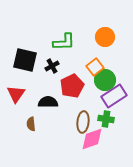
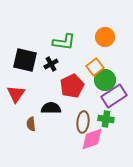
green L-shape: rotated 10 degrees clockwise
black cross: moved 1 px left, 2 px up
black semicircle: moved 3 px right, 6 px down
